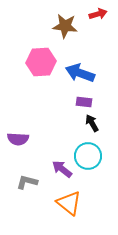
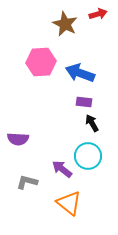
brown star: moved 2 px up; rotated 20 degrees clockwise
